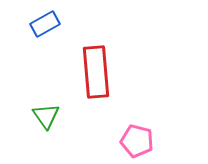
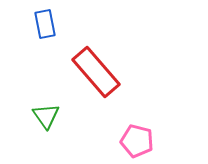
blue rectangle: rotated 72 degrees counterclockwise
red rectangle: rotated 36 degrees counterclockwise
